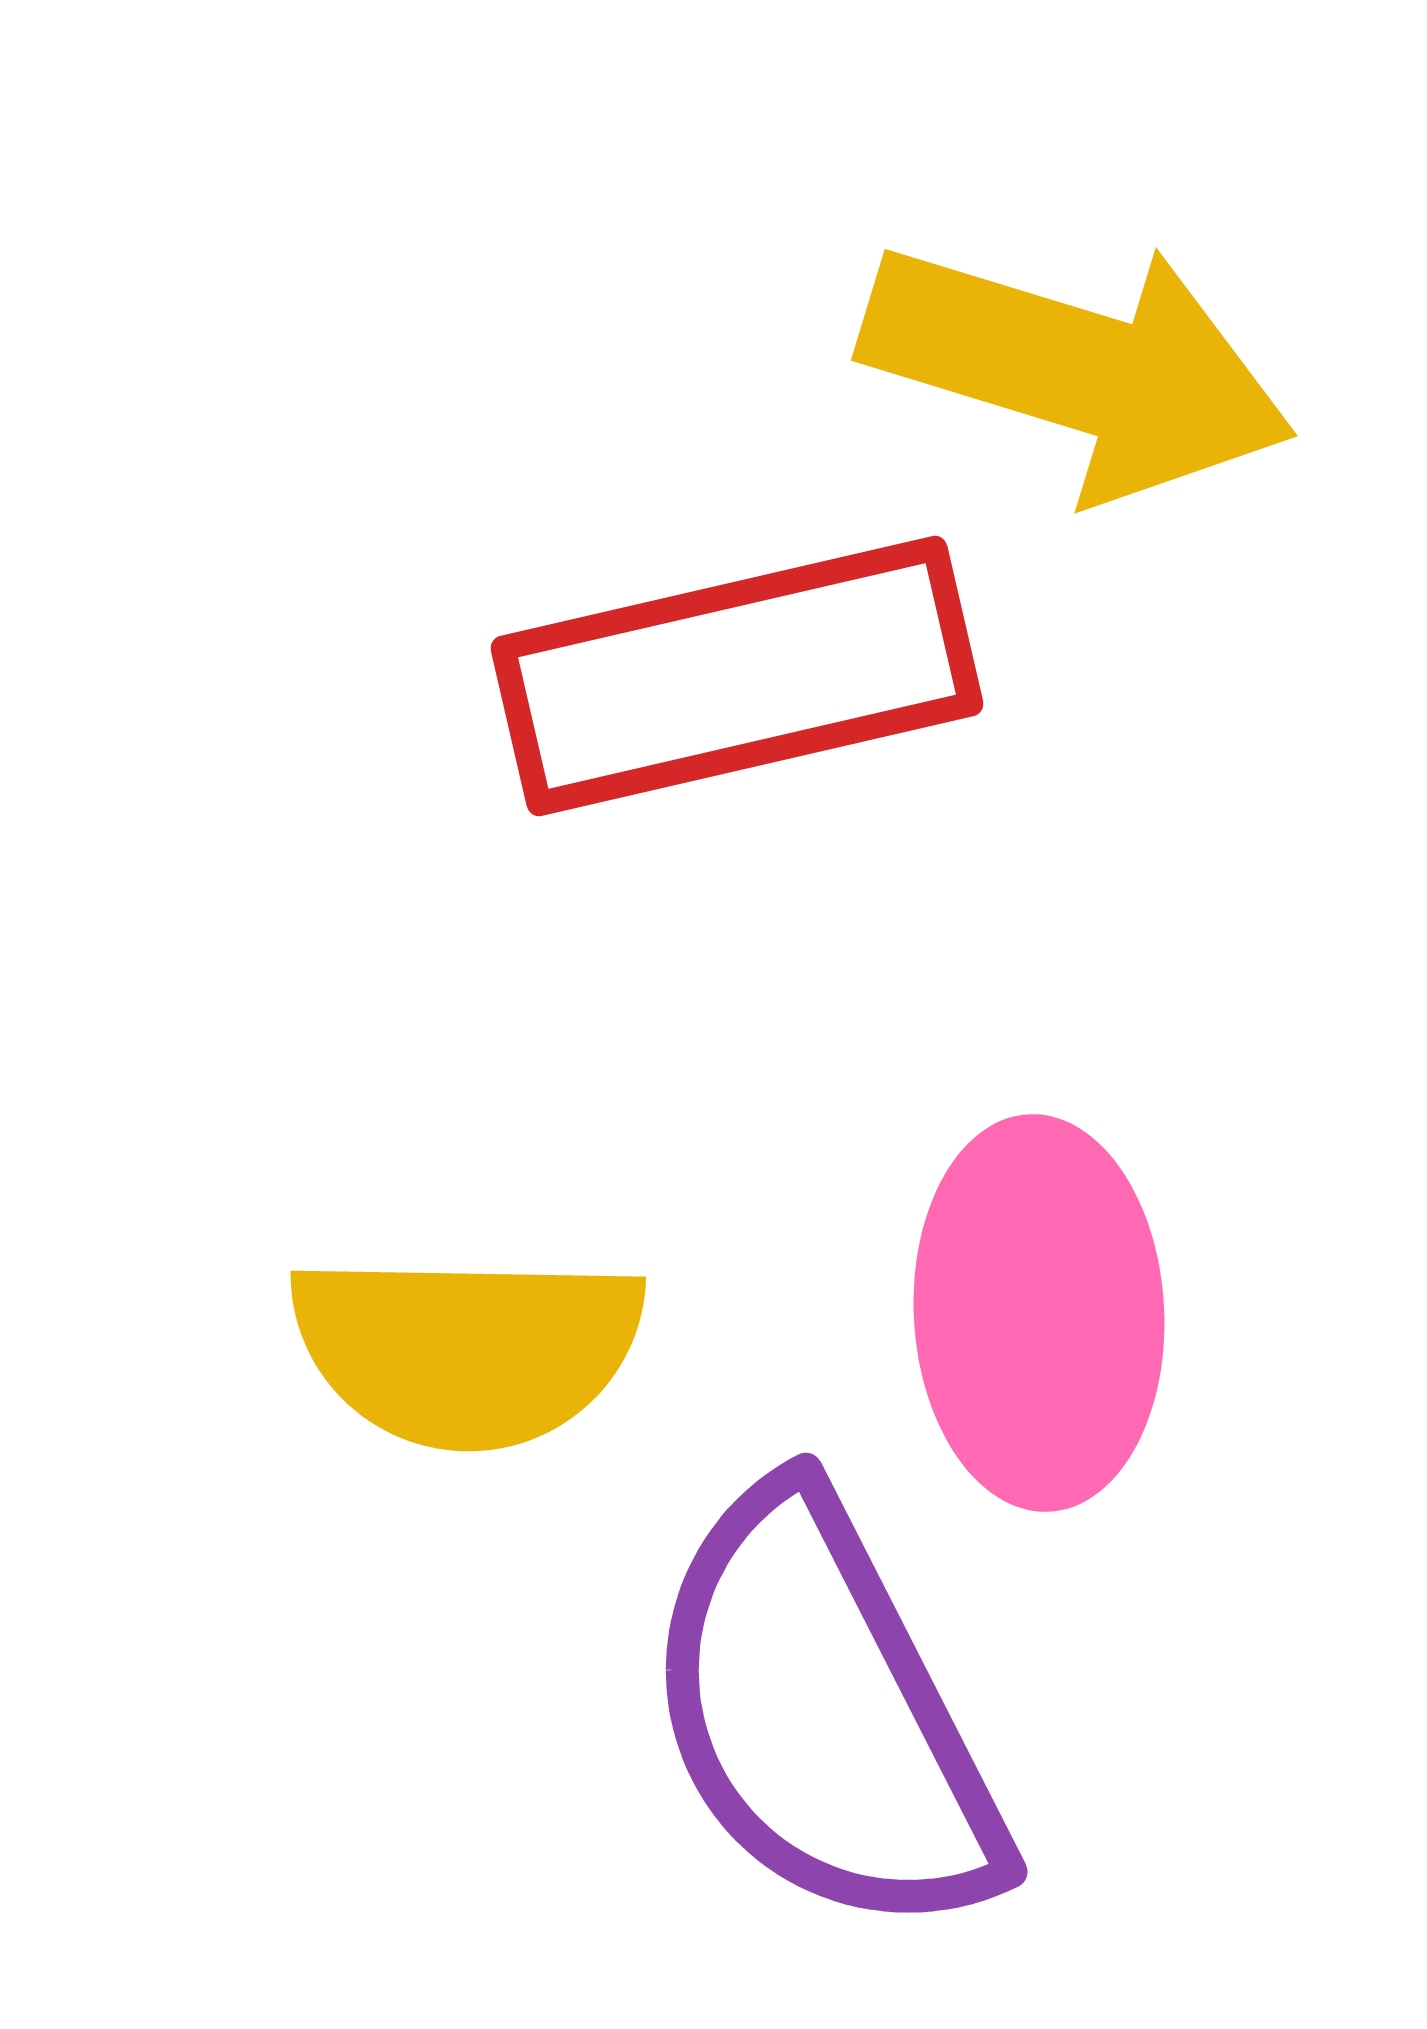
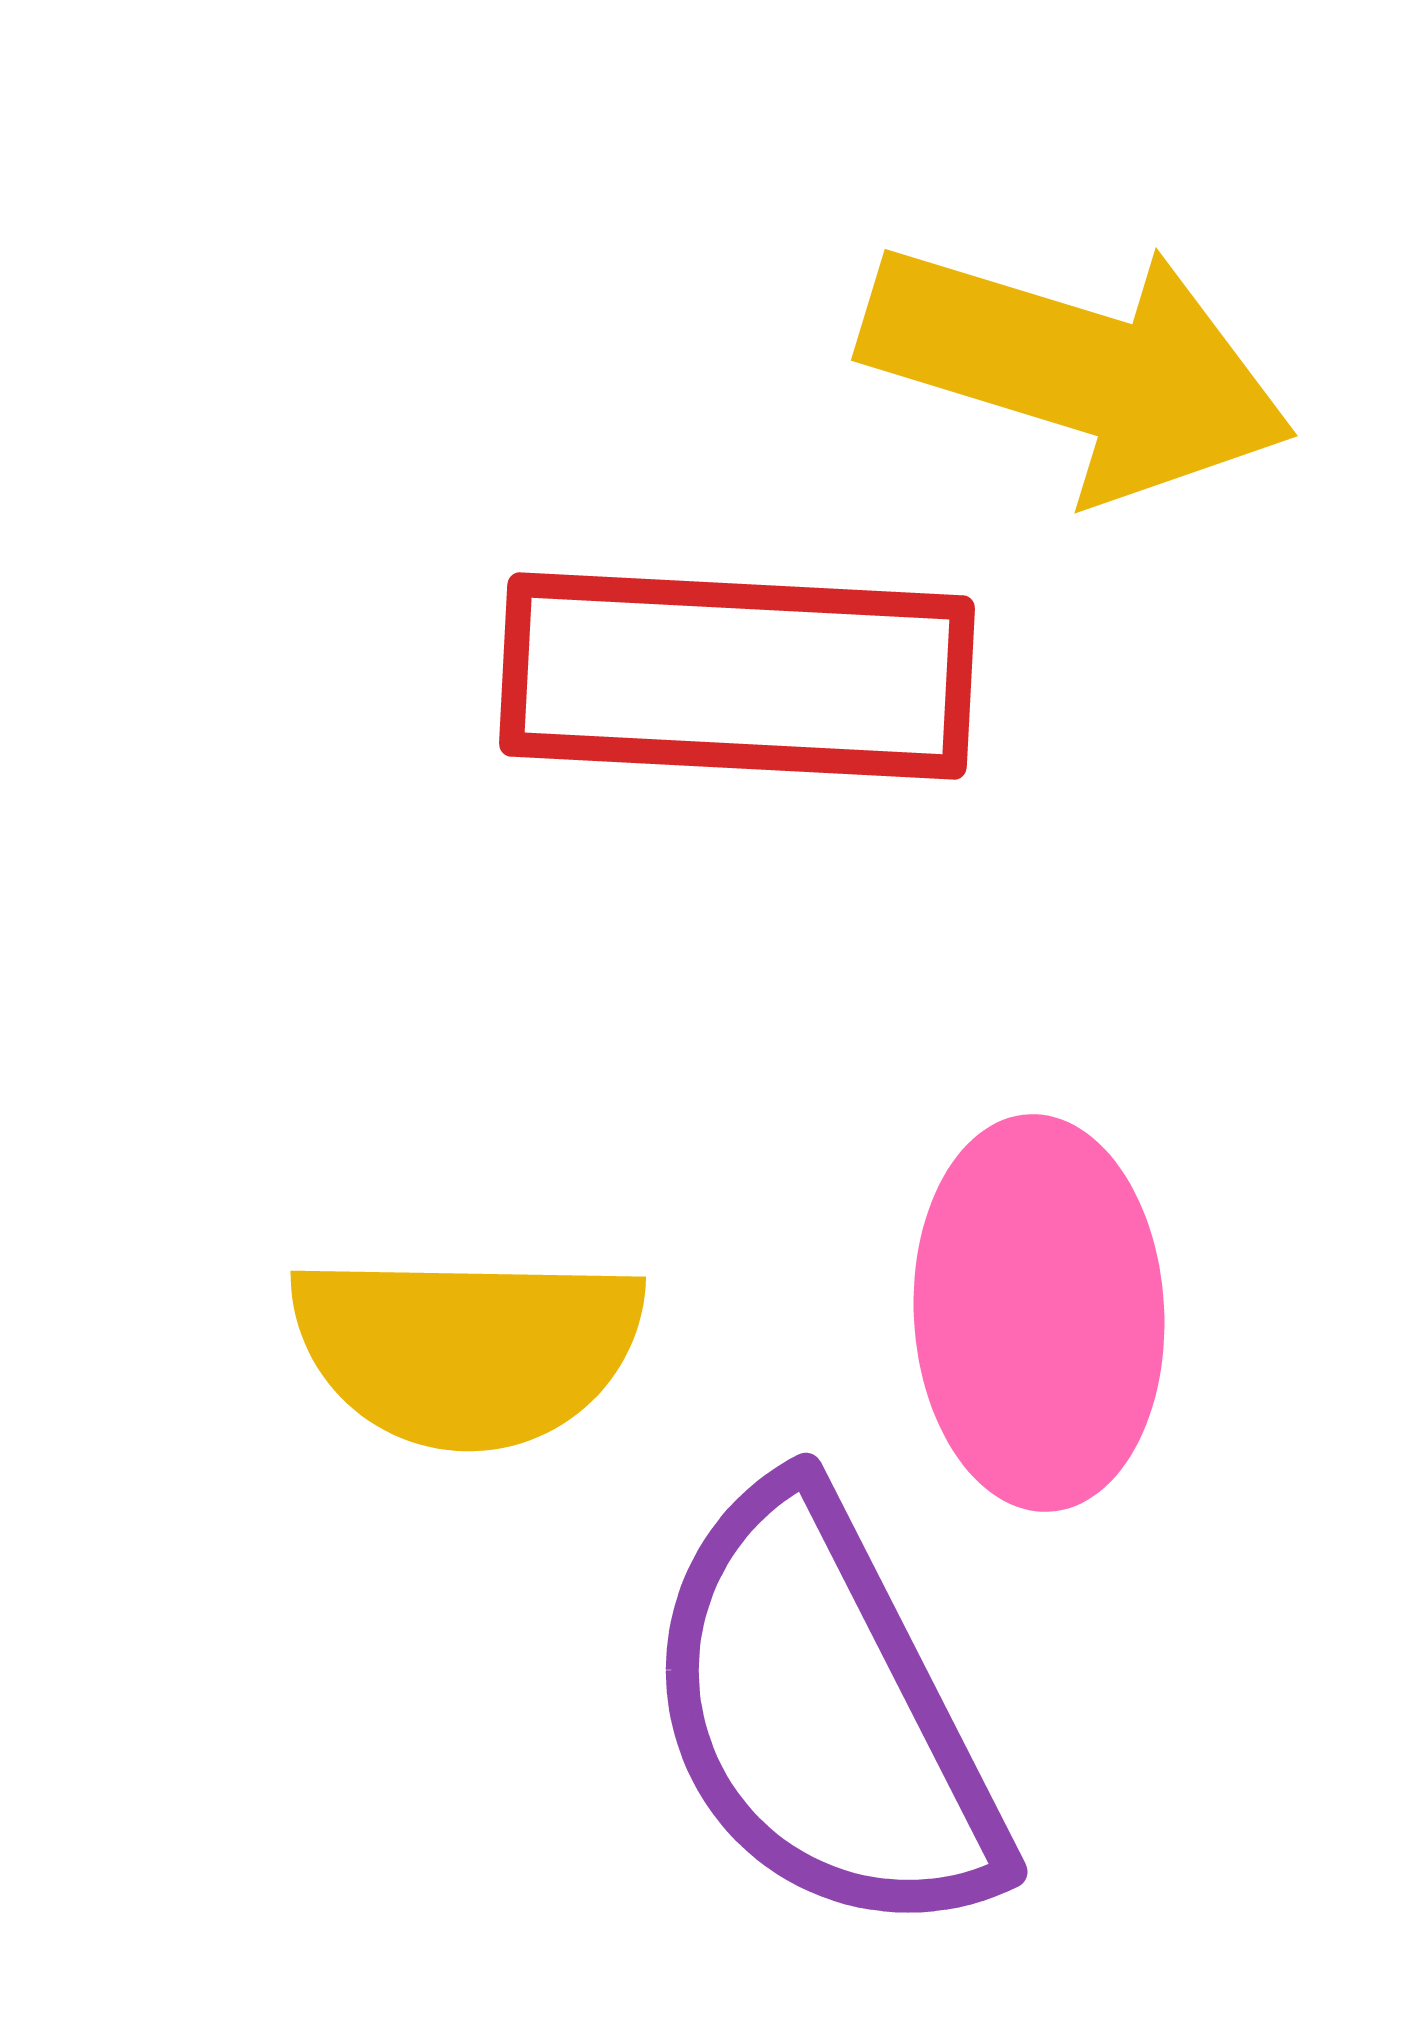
red rectangle: rotated 16 degrees clockwise
